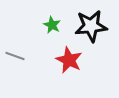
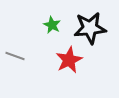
black star: moved 1 px left, 2 px down
red star: rotated 20 degrees clockwise
